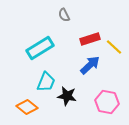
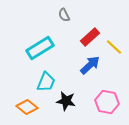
red rectangle: moved 2 px up; rotated 24 degrees counterclockwise
black star: moved 1 px left, 5 px down
